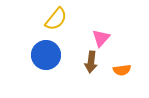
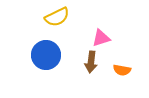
yellow semicircle: moved 1 px right, 2 px up; rotated 25 degrees clockwise
pink triangle: rotated 30 degrees clockwise
orange semicircle: rotated 18 degrees clockwise
